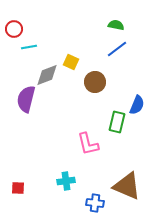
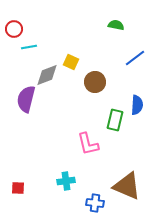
blue line: moved 18 px right, 9 px down
blue semicircle: rotated 18 degrees counterclockwise
green rectangle: moved 2 px left, 2 px up
